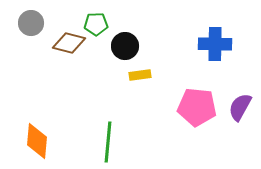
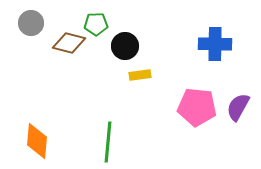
purple semicircle: moved 2 px left
